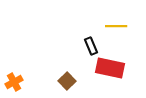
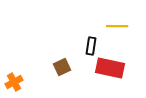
yellow line: moved 1 px right
black rectangle: rotated 30 degrees clockwise
brown square: moved 5 px left, 14 px up; rotated 18 degrees clockwise
